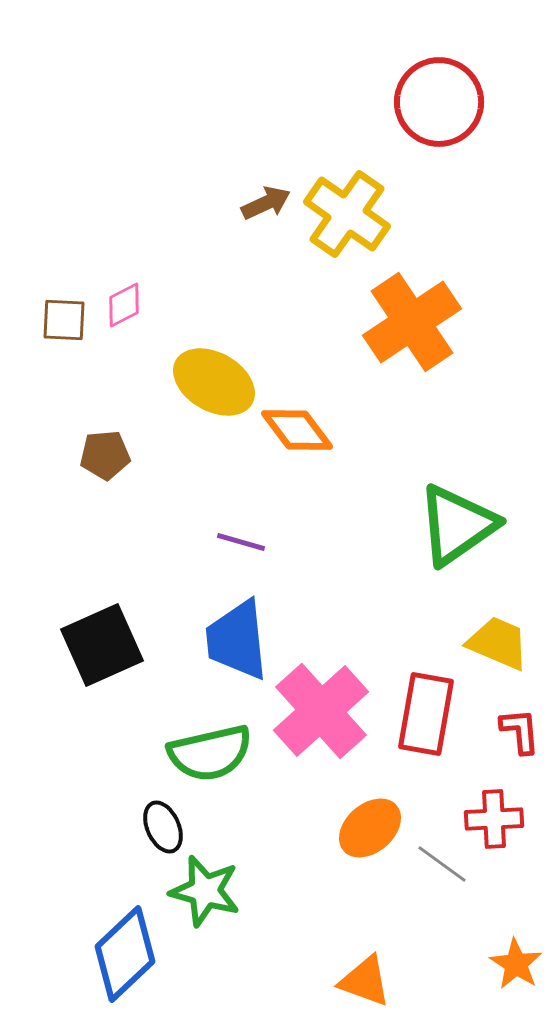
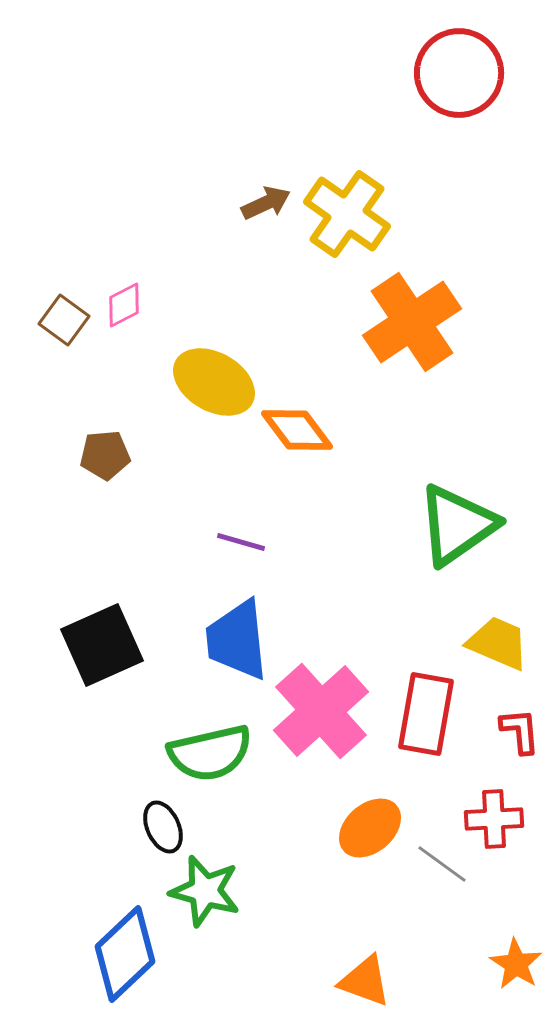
red circle: moved 20 px right, 29 px up
brown square: rotated 33 degrees clockwise
